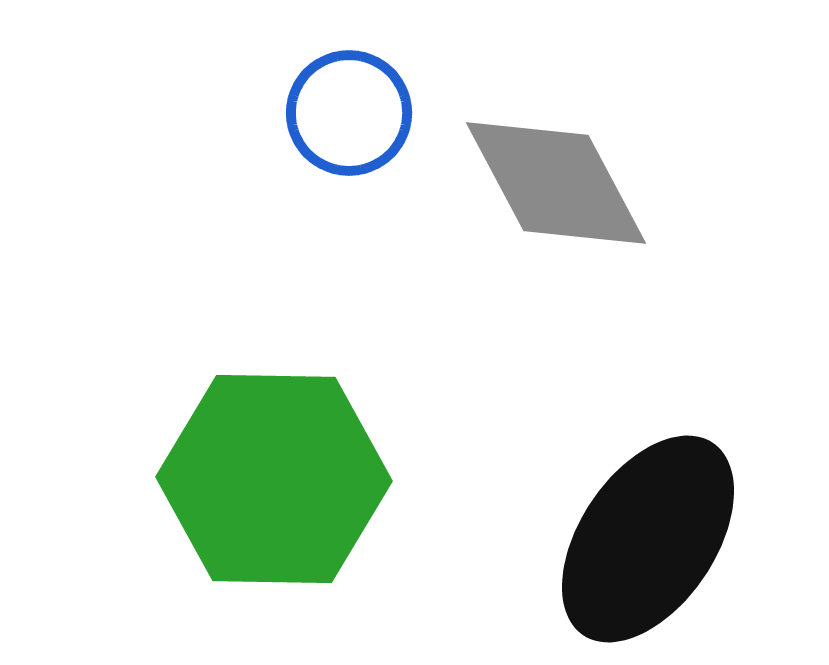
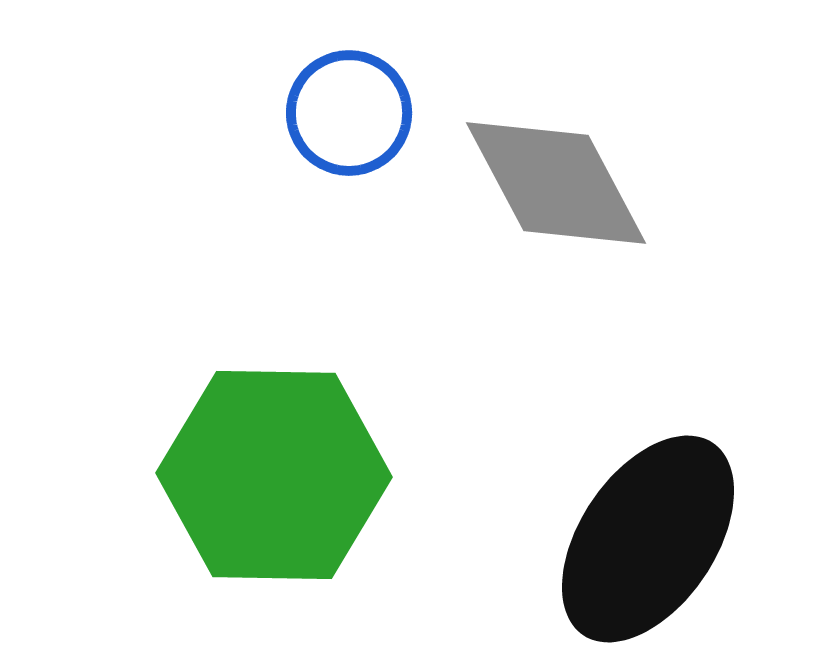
green hexagon: moved 4 px up
